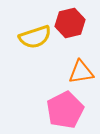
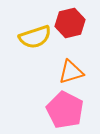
orange triangle: moved 10 px left; rotated 8 degrees counterclockwise
pink pentagon: rotated 18 degrees counterclockwise
